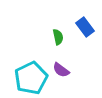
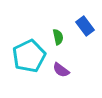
blue rectangle: moved 1 px up
cyan pentagon: moved 2 px left, 22 px up
